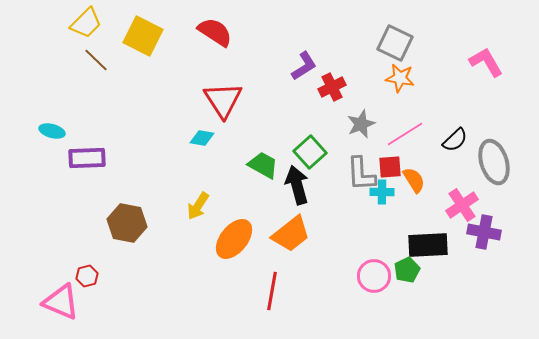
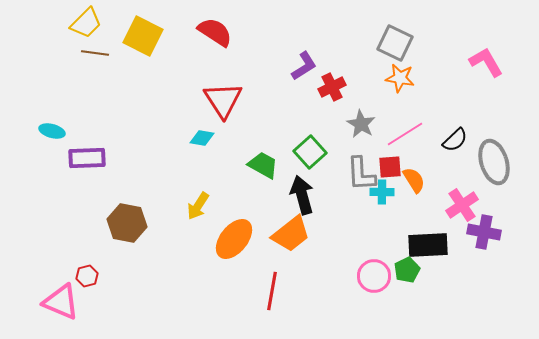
brown line: moved 1 px left, 7 px up; rotated 36 degrees counterclockwise
gray star: rotated 20 degrees counterclockwise
black arrow: moved 5 px right, 10 px down
